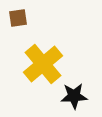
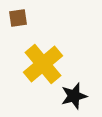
black star: rotated 12 degrees counterclockwise
